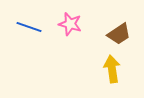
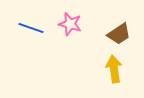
blue line: moved 2 px right, 1 px down
yellow arrow: moved 2 px right
